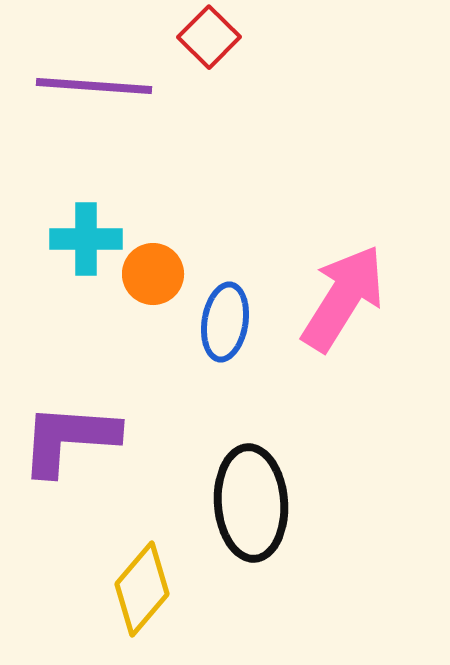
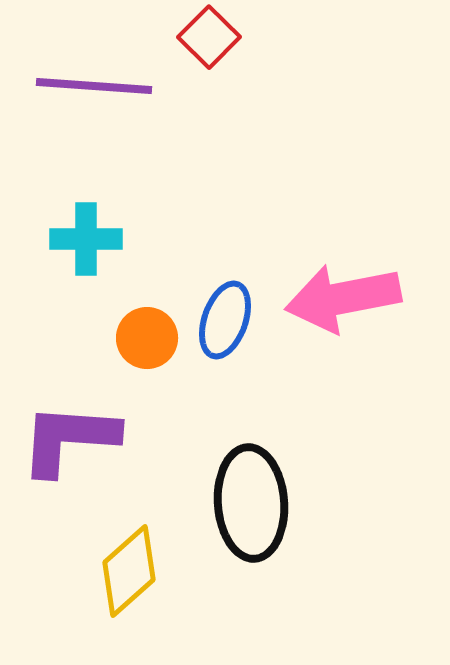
orange circle: moved 6 px left, 64 px down
pink arrow: rotated 133 degrees counterclockwise
blue ellipse: moved 2 px up; rotated 10 degrees clockwise
yellow diamond: moved 13 px left, 18 px up; rotated 8 degrees clockwise
